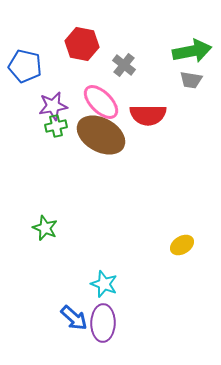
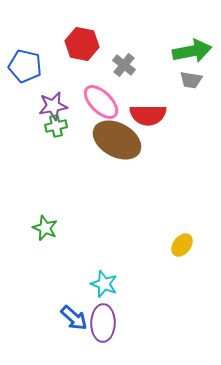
brown ellipse: moved 16 px right, 5 px down
yellow ellipse: rotated 20 degrees counterclockwise
